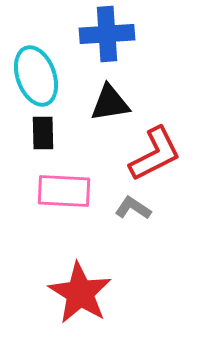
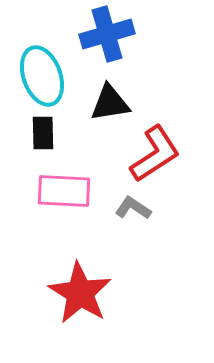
blue cross: rotated 12 degrees counterclockwise
cyan ellipse: moved 6 px right
red L-shape: rotated 6 degrees counterclockwise
